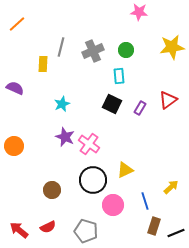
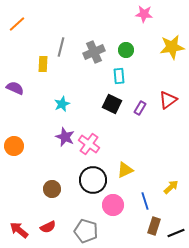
pink star: moved 5 px right, 2 px down
gray cross: moved 1 px right, 1 px down
brown circle: moved 1 px up
